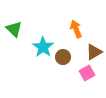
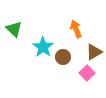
pink square: rotated 14 degrees counterclockwise
